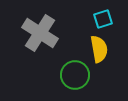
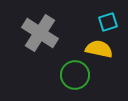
cyan square: moved 5 px right, 3 px down
yellow semicircle: rotated 68 degrees counterclockwise
